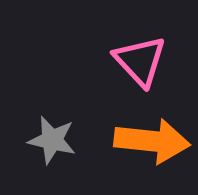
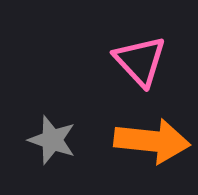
gray star: rotated 6 degrees clockwise
